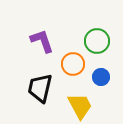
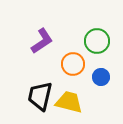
purple L-shape: rotated 76 degrees clockwise
black trapezoid: moved 8 px down
yellow trapezoid: moved 11 px left, 4 px up; rotated 48 degrees counterclockwise
